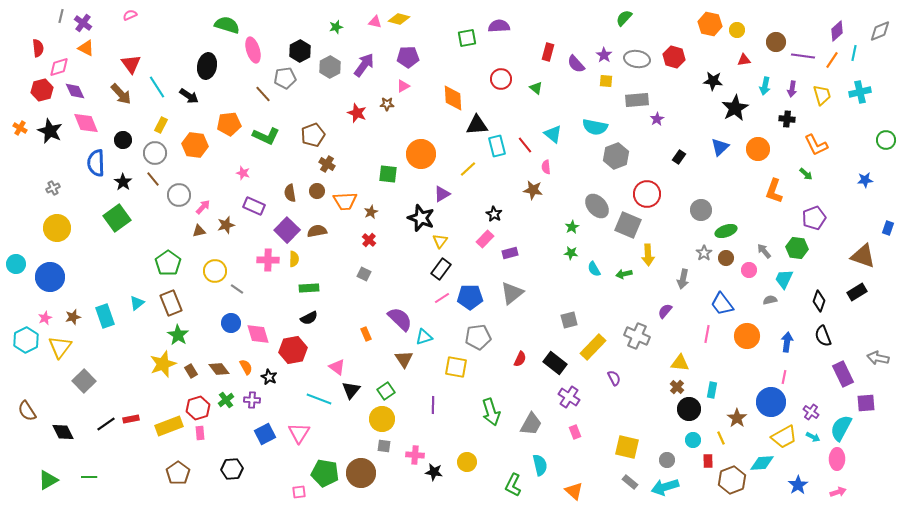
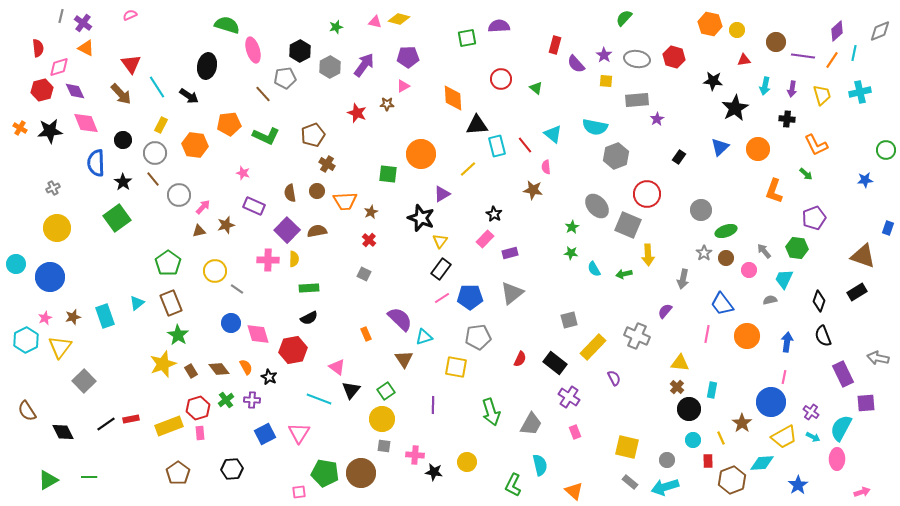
red rectangle at (548, 52): moved 7 px right, 7 px up
black star at (50, 131): rotated 30 degrees counterclockwise
green circle at (886, 140): moved 10 px down
brown star at (737, 418): moved 5 px right, 5 px down
pink arrow at (838, 492): moved 24 px right
